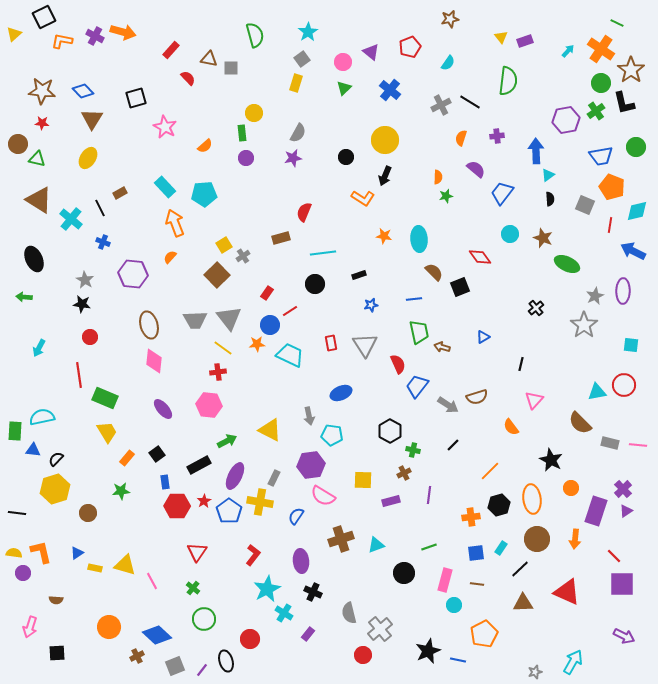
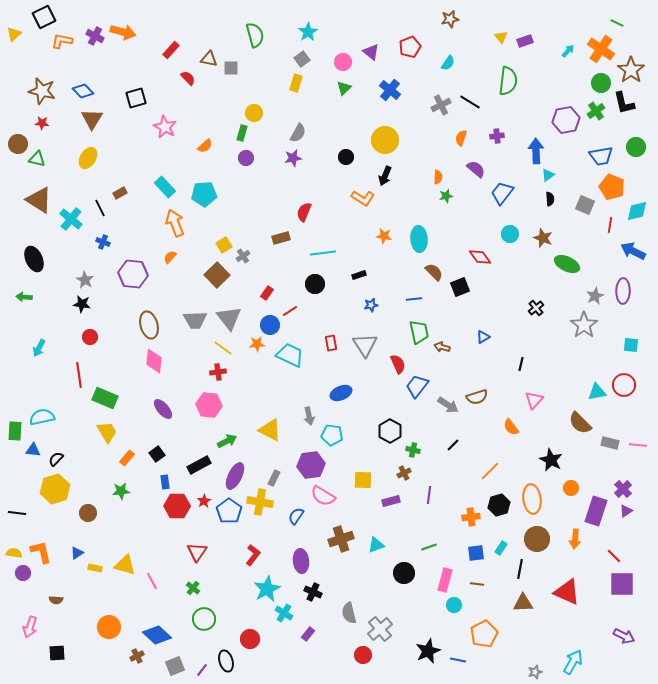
brown star at (42, 91): rotated 8 degrees clockwise
green rectangle at (242, 133): rotated 21 degrees clockwise
black line at (520, 569): rotated 36 degrees counterclockwise
